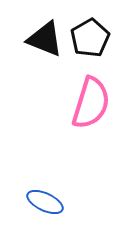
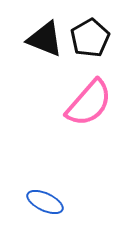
pink semicircle: moved 2 px left; rotated 24 degrees clockwise
